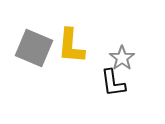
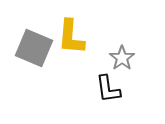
yellow L-shape: moved 9 px up
black L-shape: moved 5 px left, 6 px down
